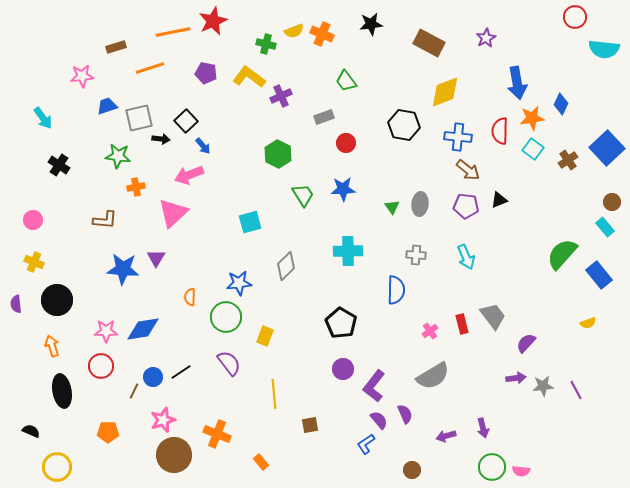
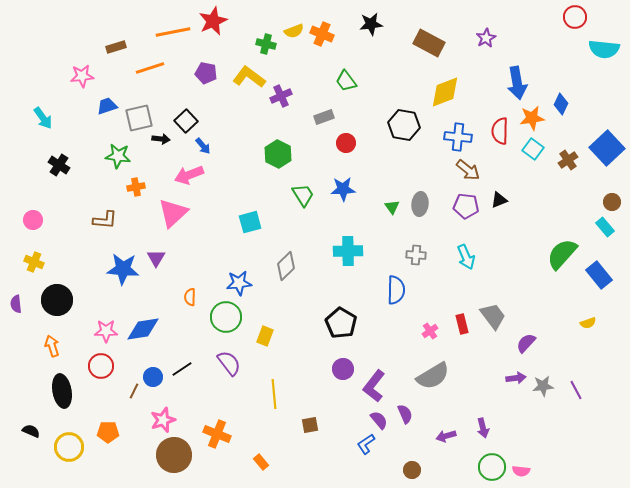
black line at (181, 372): moved 1 px right, 3 px up
yellow circle at (57, 467): moved 12 px right, 20 px up
